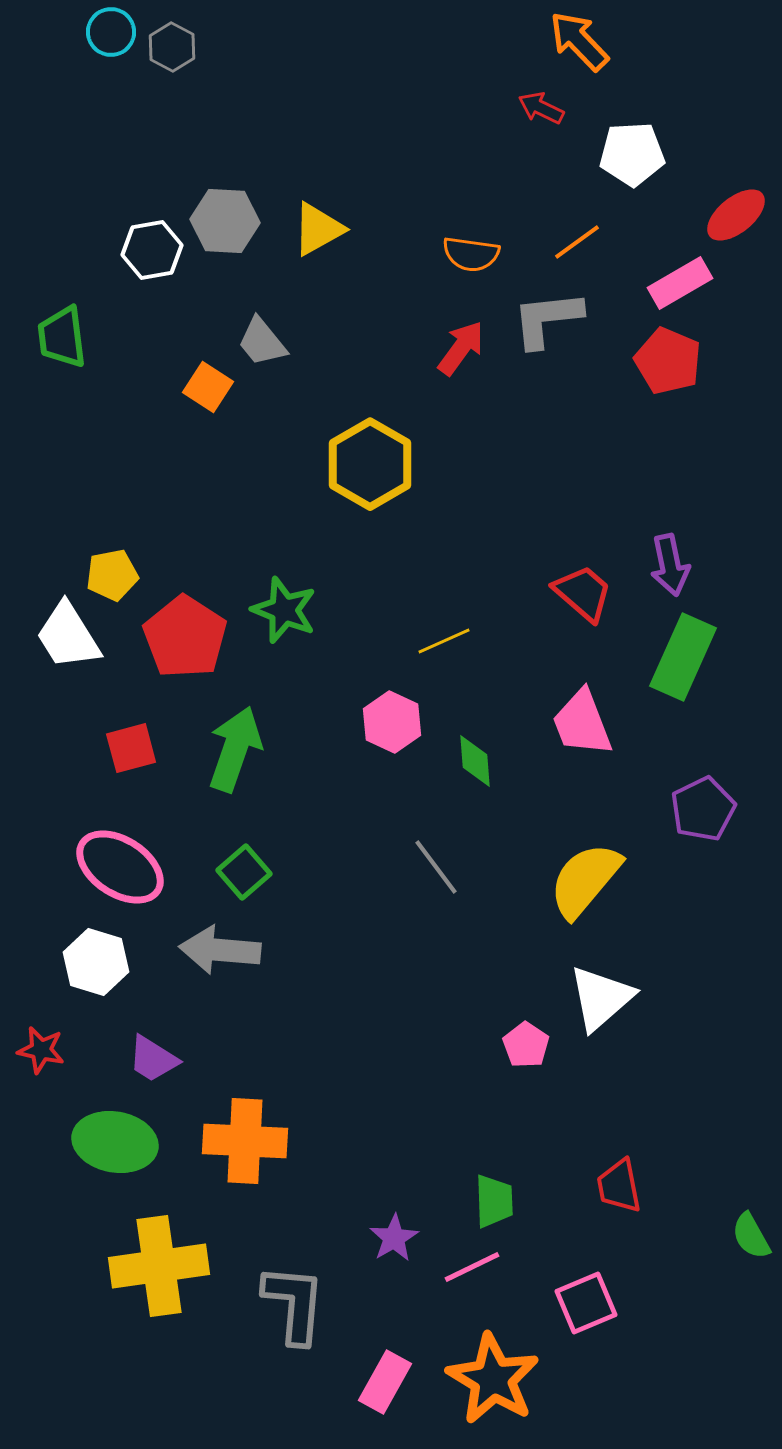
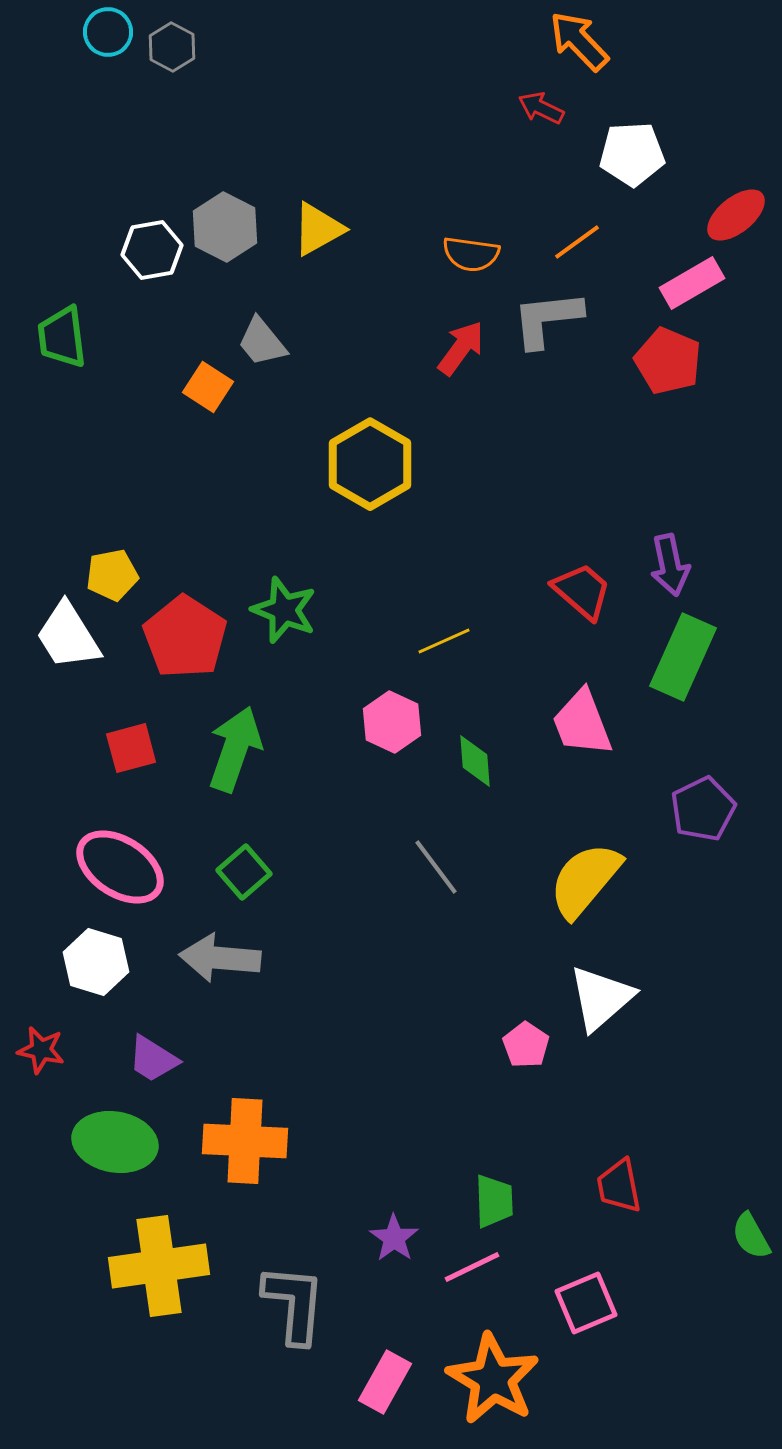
cyan circle at (111, 32): moved 3 px left
gray hexagon at (225, 221): moved 6 px down; rotated 24 degrees clockwise
pink rectangle at (680, 283): moved 12 px right
red trapezoid at (583, 593): moved 1 px left, 2 px up
gray arrow at (220, 950): moved 8 px down
purple star at (394, 1238): rotated 6 degrees counterclockwise
